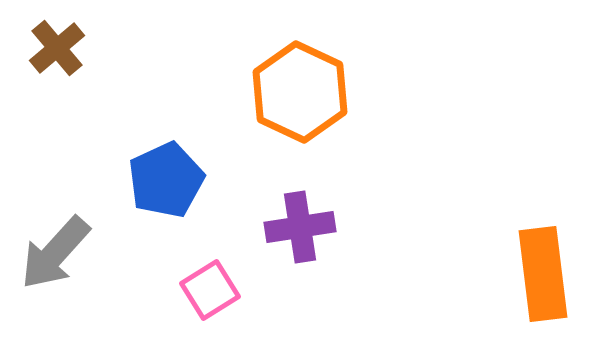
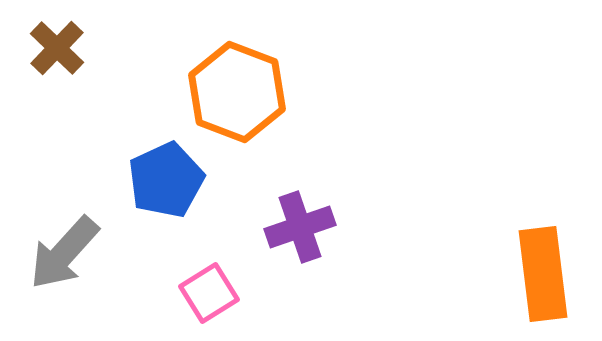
brown cross: rotated 6 degrees counterclockwise
orange hexagon: moved 63 px left; rotated 4 degrees counterclockwise
purple cross: rotated 10 degrees counterclockwise
gray arrow: moved 9 px right
pink square: moved 1 px left, 3 px down
